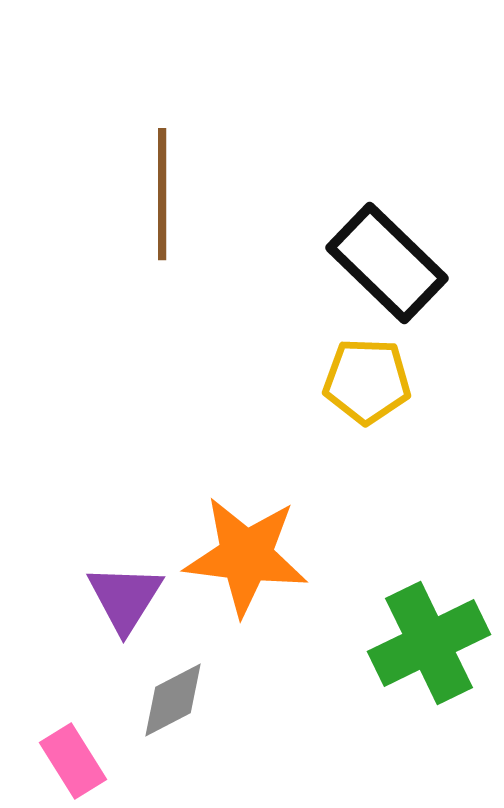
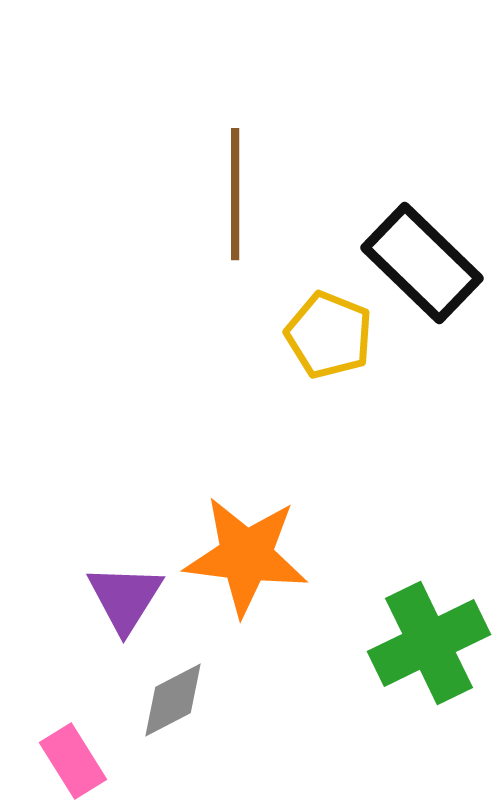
brown line: moved 73 px right
black rectangle: moved 35 px right
yellow pentagon: moved 38 px left, 46 px up; rotated 20 degrees clockwise
